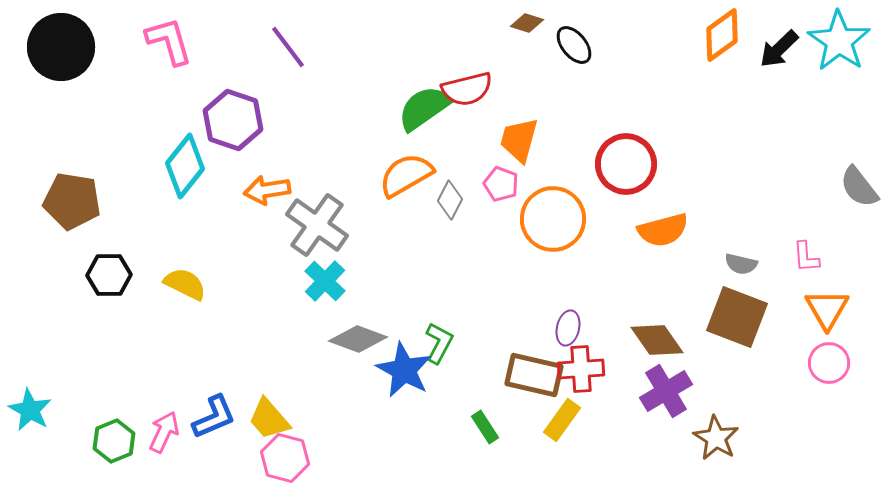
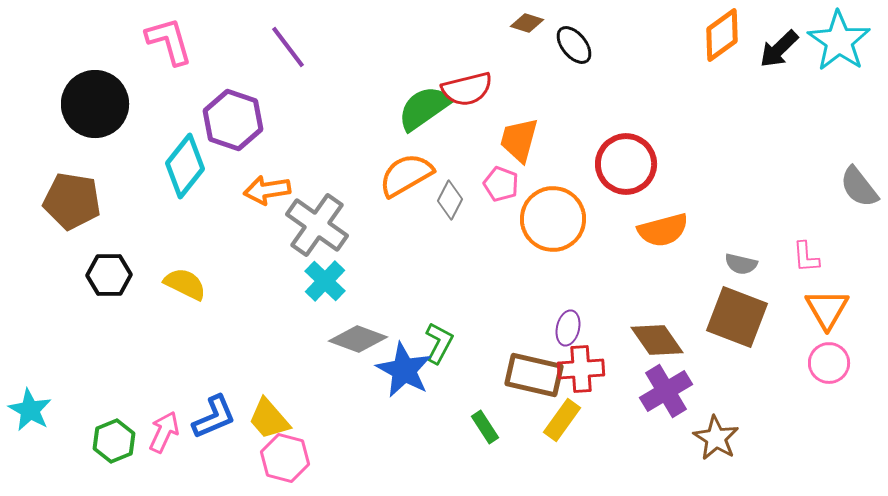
black circle at (61, 47): moved 34 px right, 57 px down
